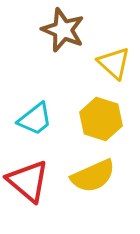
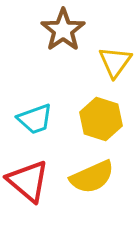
brown star: rotated 15 degrees clockwise
yellow triangle: moved 1 px right, 1 px up; rotated 24 degrees clockwise
cyan trapezoid: rotated 18 degrees clockwise
yellow semicircle: moved 1 px left, 1 px down
